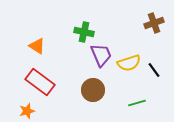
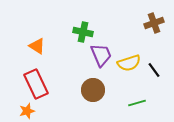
green cross: moved 1 px left
red rectangle: moved 4 px left, 2 px down; rotated 28 degrees clockwise
